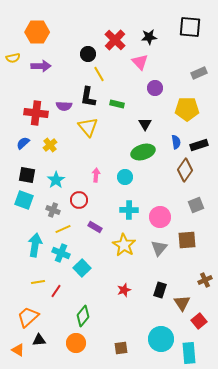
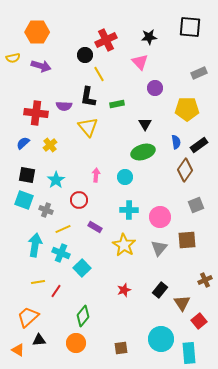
red cross at (115, 40): moved 9 px left; rotated 20 degrees clockwise
black circle at (88, 54): moved 3 px left, 1 px down
purple arrow at (41, 66): rotated 18 degrees clockwise
green rectangle at (117, 104): rotated 24 degrees counterclockwise
black rectangle at (199, 145): rotated 18 degrees counterclockwise
gray cross at (53, 210): moved 7 px left
black rectangle at (160, 290): rotated 21 degrees clockwise
